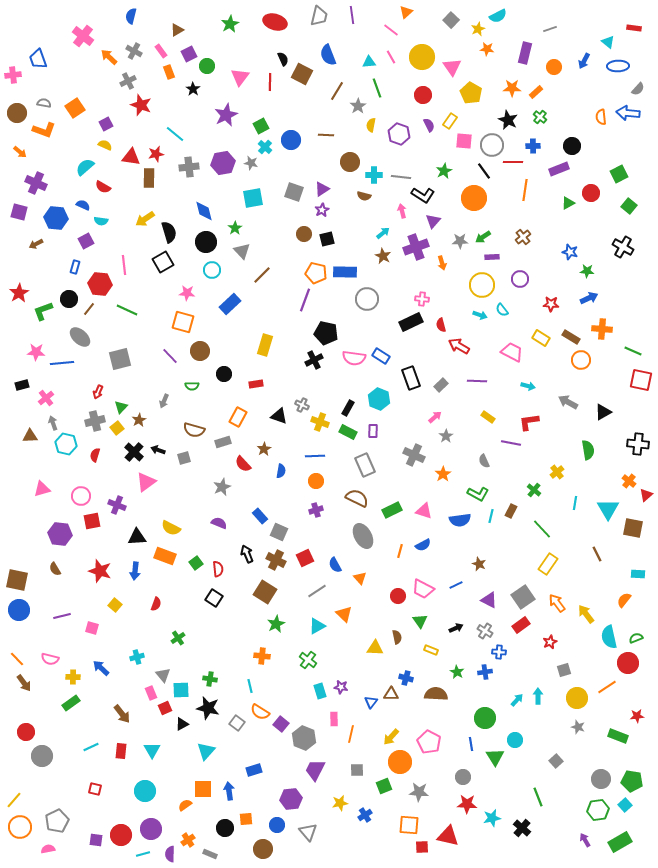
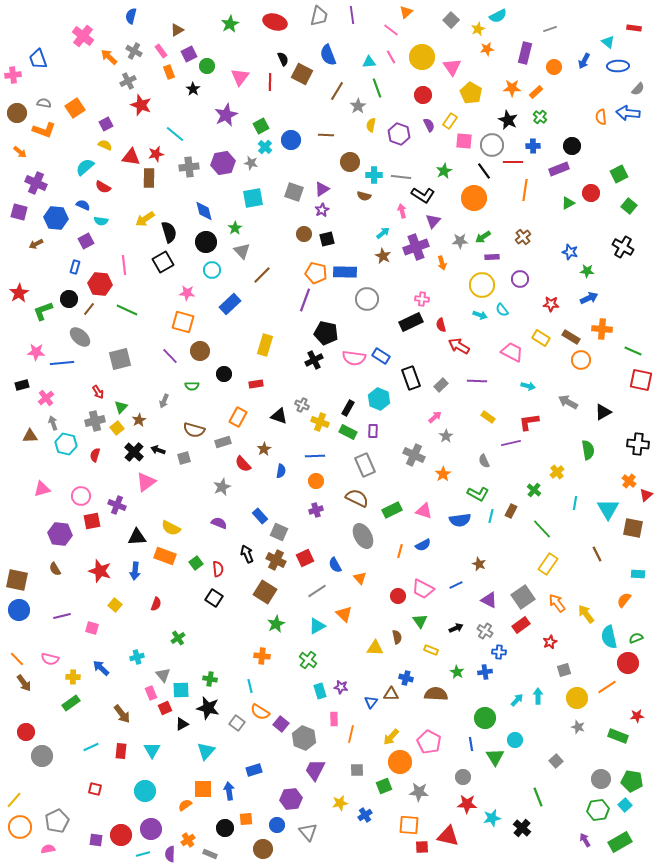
orange star at (487, 49): rotated 16 degrees counterclockwise
red arrow at (98, 392): rotated 56 degrees counterclockwise
purple line at (511, 443): rotated 24 degrees counterclockwise
